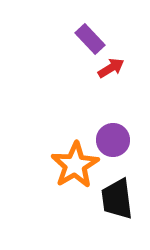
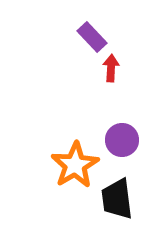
purple rectangle: moved 2 px right, 2 px up
red arrow: rotated 56 degrees counterclockwise
purple circle: moved 9 px right
